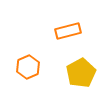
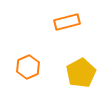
orange rectangle: moved 1 px left, 9 px up
